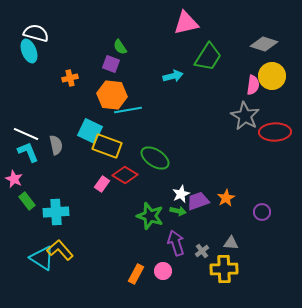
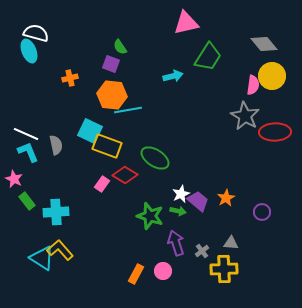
gray diamond: rotated 32 degrees clockwise
purple trapezoid: rotated 60 degrees clockwise
